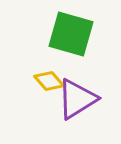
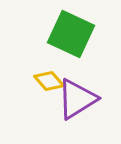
green square: rotated 9 degrees clockwise
